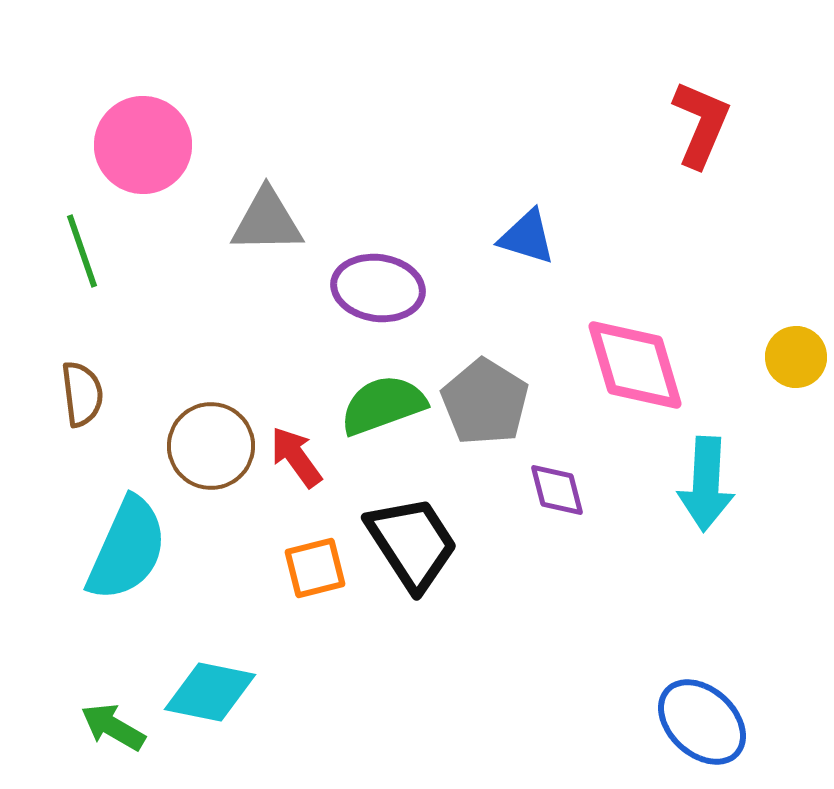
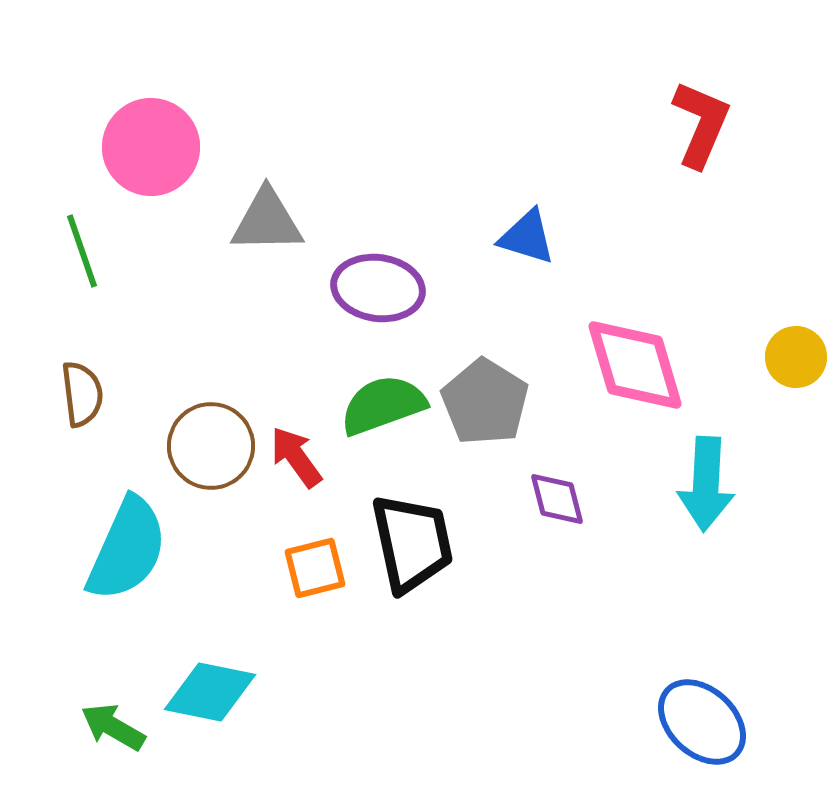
pink circle: moved 8 px right, 2 px down
purple diamond: moved 9 px down
black trapezoid: rotated 21 degrees clockwise
